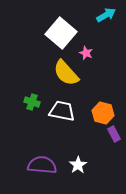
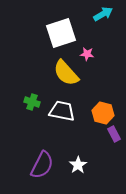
cyan arrow: moved 3 px left, 1 px up
white square: rotated 32 degrees clockwise
pink star: moved 1 px right, 1 px down; rotated 16 degrees counterclockwise
purple semicircle: rotated 112 degrees clockwise
